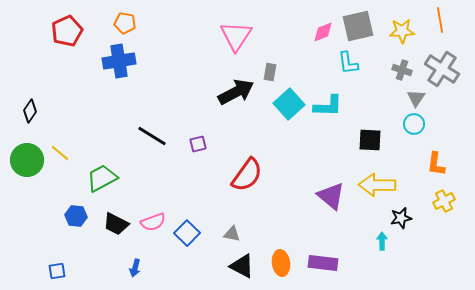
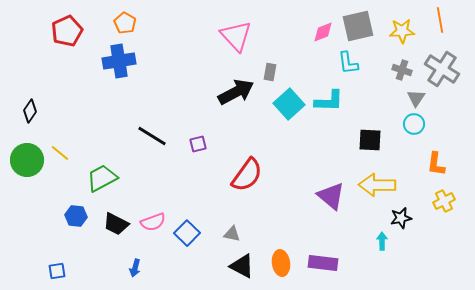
orange pentagon at (125, 23): rotated 20 degrees clockwise
pink triangle at (236, 36): rotated 16 degrees counterclockwise
cyan L-shape at (328, 106): moved 1 px right, 5 px up
